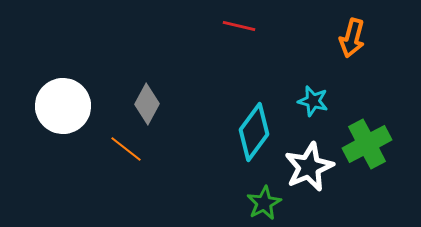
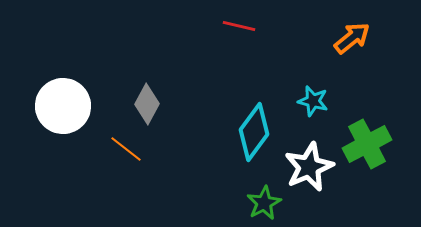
orange arrow: rotated 144 degrees counterclockwise
